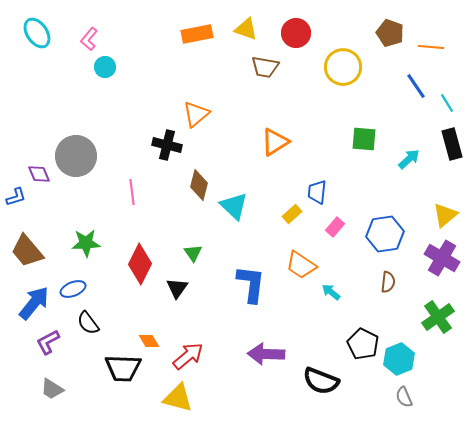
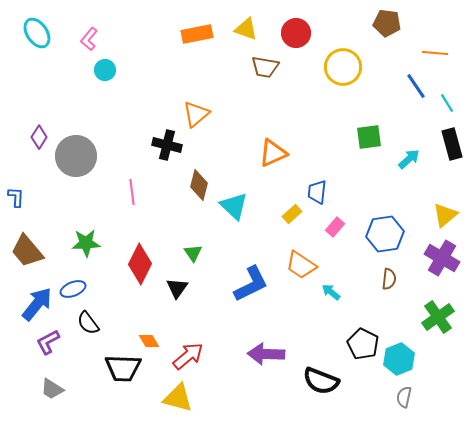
brown pentagon at (390, 33): moved 3 px left, 10 px up; rotated 12 degrees counterclockwise
orange line at (431, 47): moved 4 px right, 6 px down
cyan circle at (105, 67): moved 3 px down
green square at (364, 139): moved 5 px right, 2 px up; rotated 12 degrees counterclockwise
orange triangle at (275, 142): moved 2 px left, 11 px down; rotated 8 degrees clockwise
purple diamond at (39, 174): moved 37 px up; rotated 55 degrees clockwise
blue L-shape at (16, 197): rotated 70 degrees counterclockwise
brown semicircle at (388, 282): moved 1 px right, 3 px up
blue L-shape at (251, 284): rotated 57 degrees clockwise
blue arrow at (34, 303): moved 3 px right, 1 px down
gray semicircle at (404, 397): rotated 35 degrees clockwise
